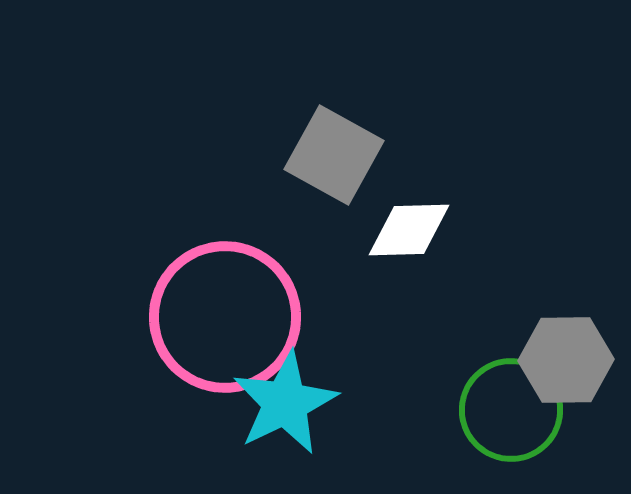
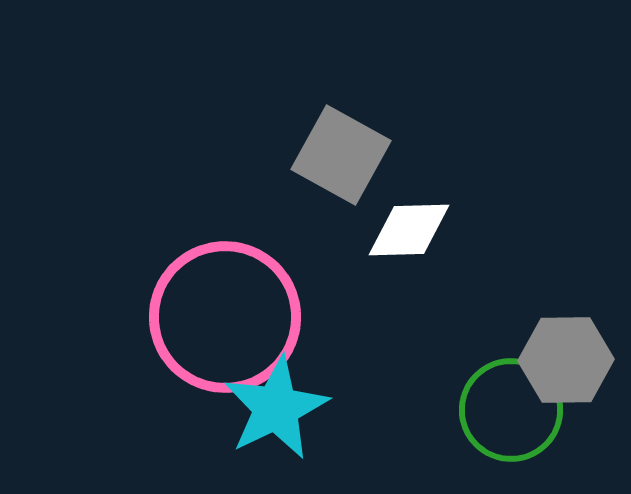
gray square: moved 7 px right
cyan star: moved 9 px left, 5 px down
